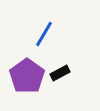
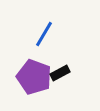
purple pentagon: moved 7 px right, 1 px down; rotated 16 degrees counterclockwise
